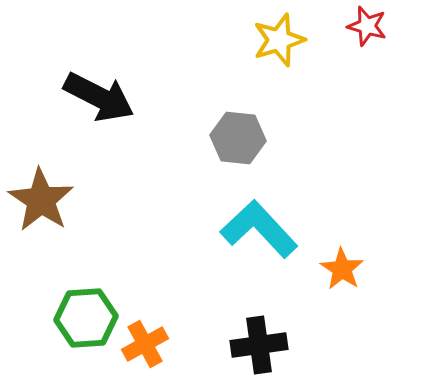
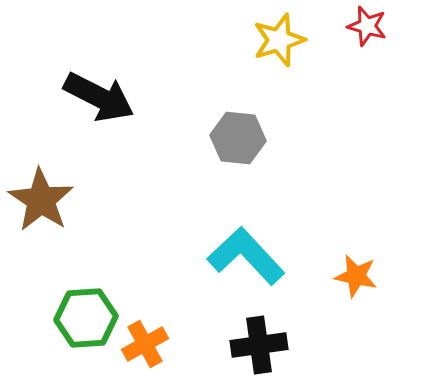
cyan L-shape: moved 13 px left, 27 px down
orange star: moved 14 px right, 7 px down; rotated 21 degrees counterclockwise
